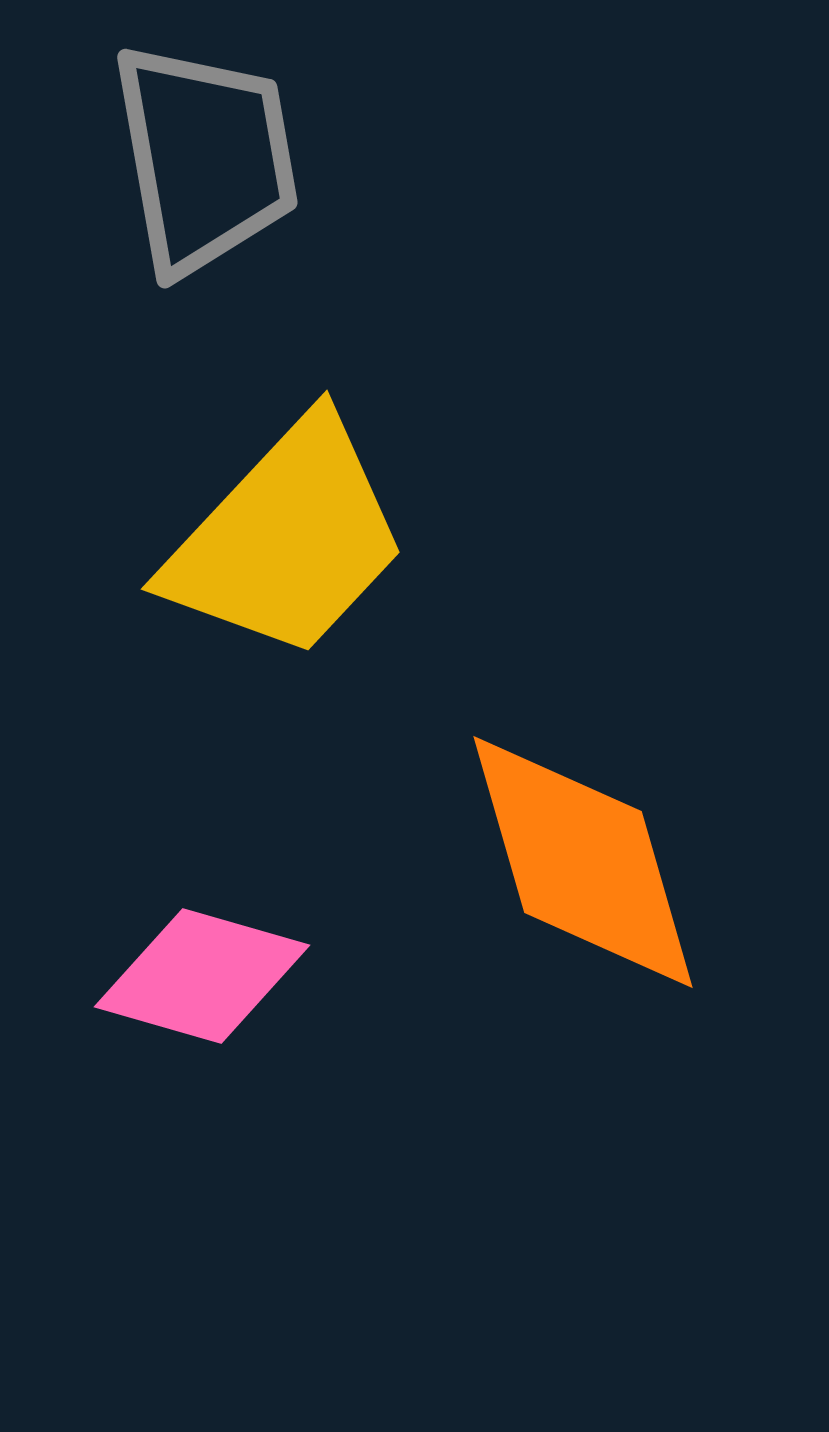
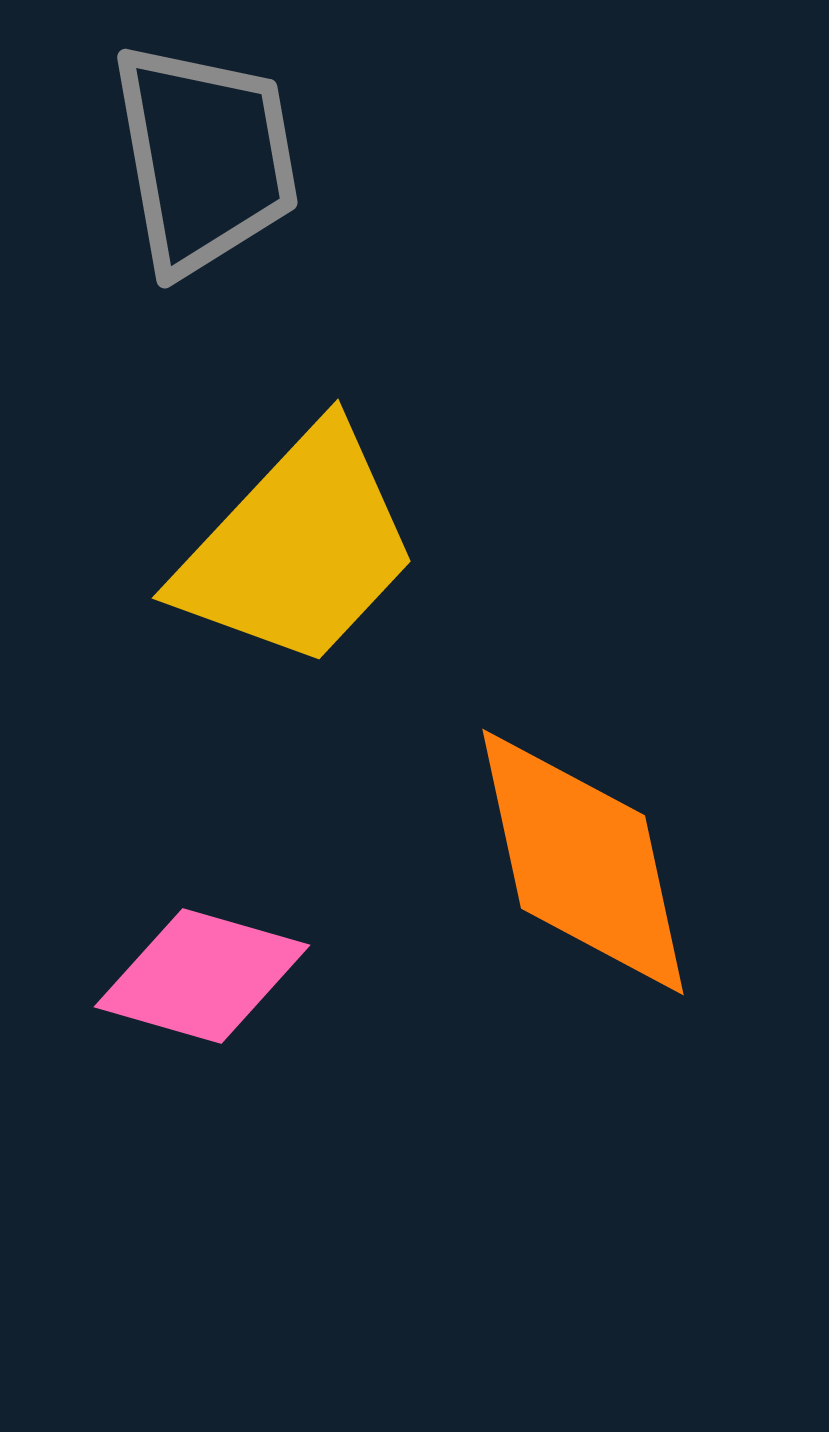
yellow trapezoid: moved 11 px right, 9 px down
orange diamond: rotated 4 degrees clockwise
